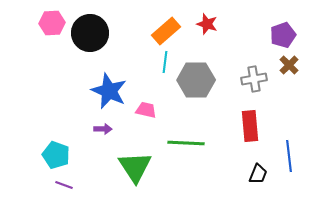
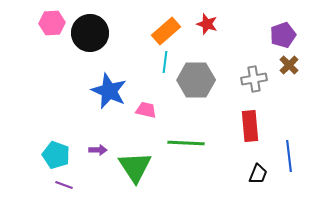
purple arrow: moved 5 px left, 21 px down
